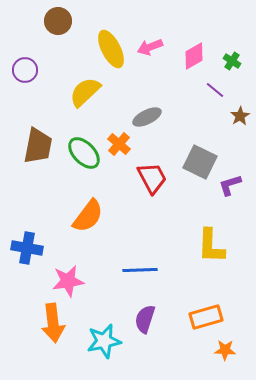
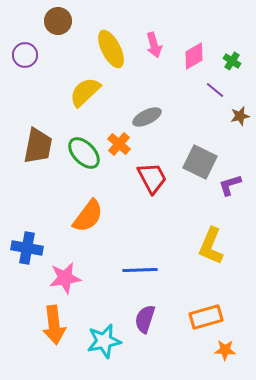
pink arrow: moved 4 px right, 2 px up; rotated 85 degrees counterclockwise
purple circle: moved 15 px up
brown star: rotated 18 degrees clockwise
yellow L-shape: rotated 21 degrees clockwise
pink star: moved 3 px left, 3 px up
orange arrow: moved 1 px right, 2 px down
